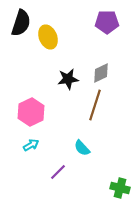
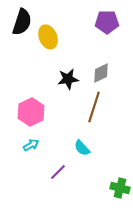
black semicircle: moved 1 px right, 1 px up
brown line: moved 1 px left, 2 px down
